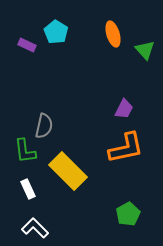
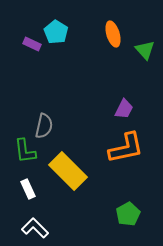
purple rectangle: moved 5 px right, 1 px up
